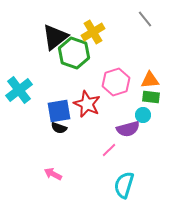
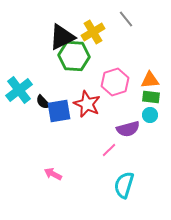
gray line: moved 19 px left
black triangle: moved 7 px right; rotated 12 degrees clockwise
green hexagon: moved 3 px down; rotated 16 degrees counterclockwise
pink hexagon: moved 1 px left
cyan circle: moved 7 px right
black semicircle: moved 16 px left, 26 px up; rotated 28 degrees clockwise
